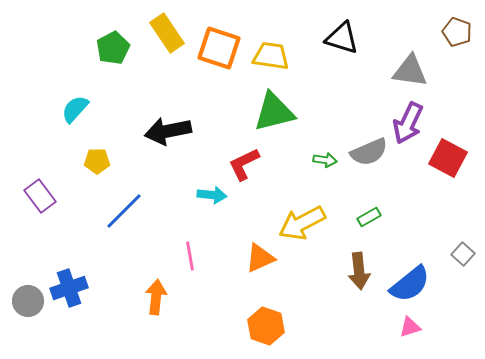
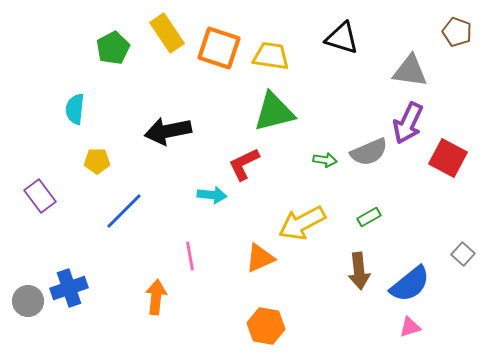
cyan semicircle: rotated 36 degrees counterclockwise
orange hexagon: rotated 9 degrees counterclockwise
